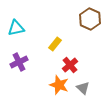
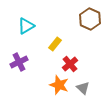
cyan triangle: moved 10 px right, 2 px up; rotated 18 degrees counterclockwise
red cross: moved 1 px up
